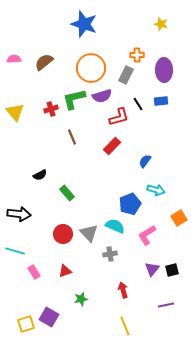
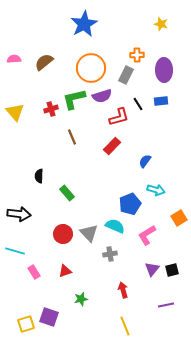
blue star: rotated 24 degrees clockwise
black semicircle: moved 1 px left, 1 px down; rotated 120 degrees clockwise
purple square: rotated 12 degrees counterclockwise
